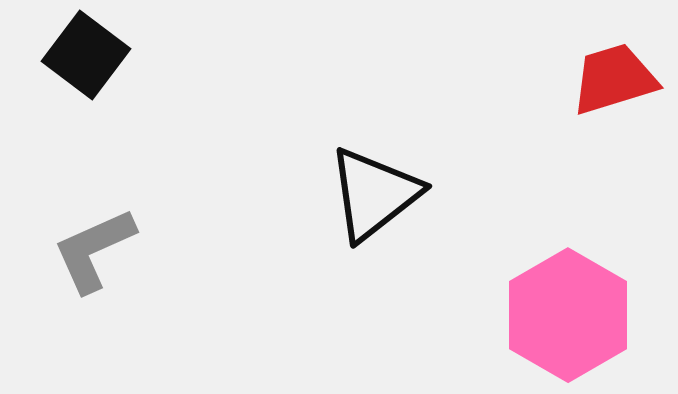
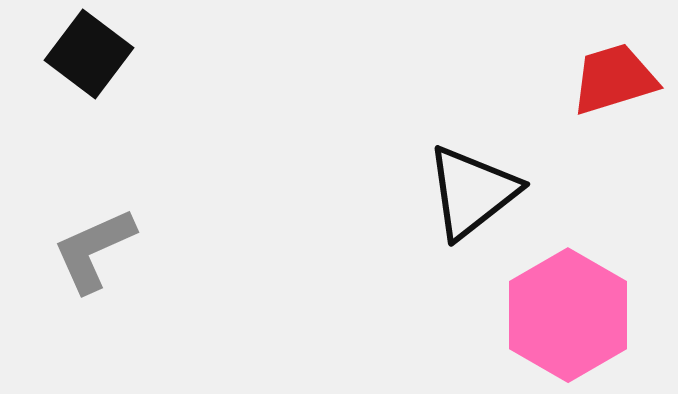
black square: moved 3 px right, 1 px up
black triangle: moved 98 px right, 2 px up
